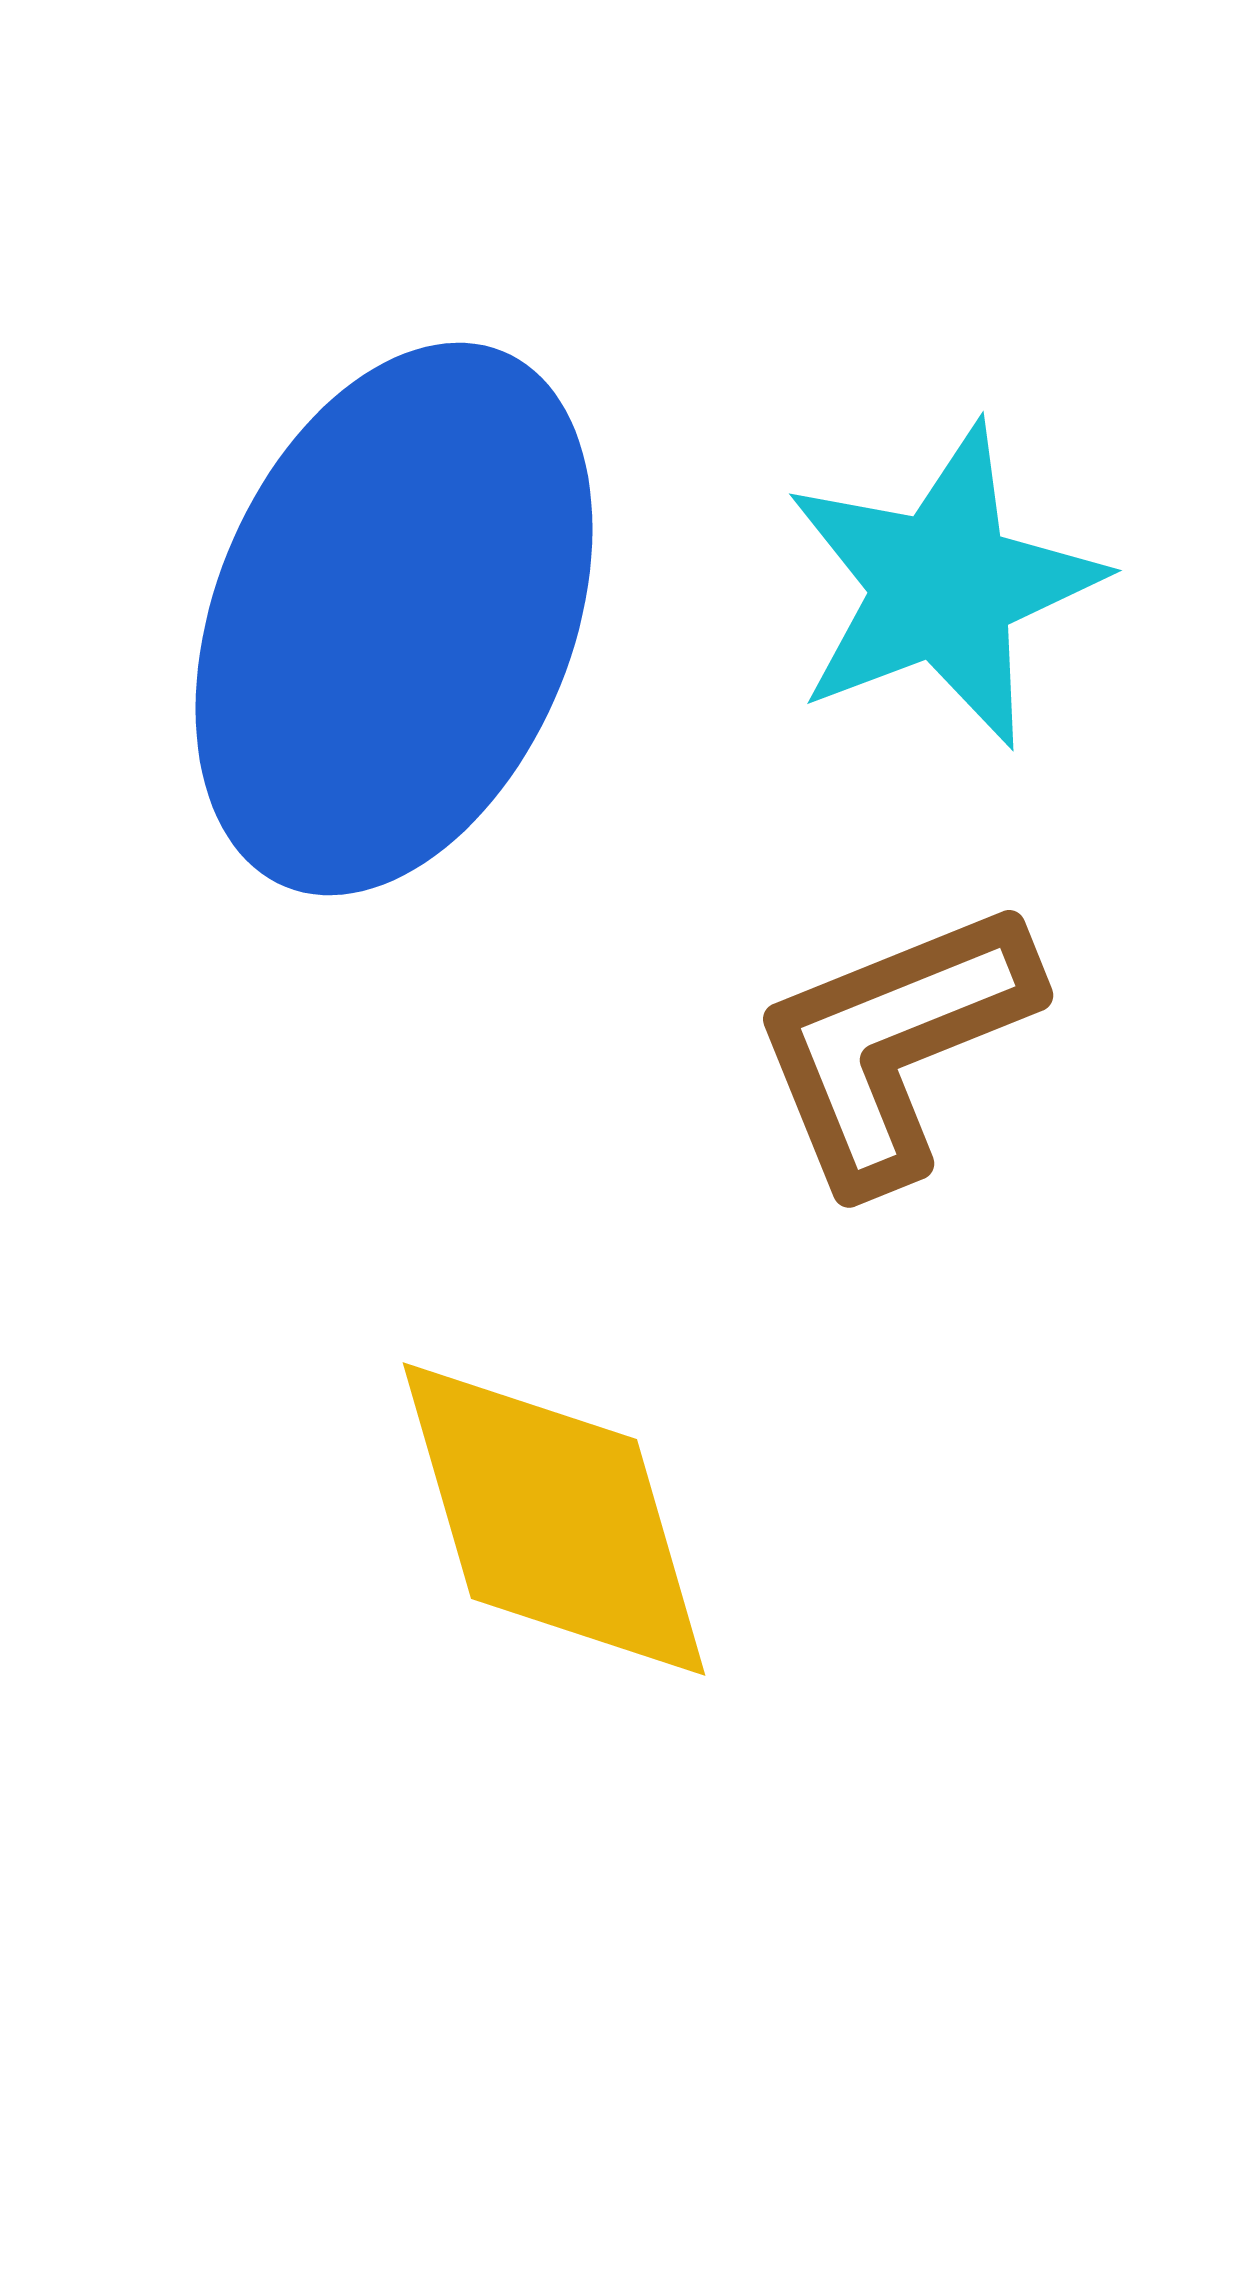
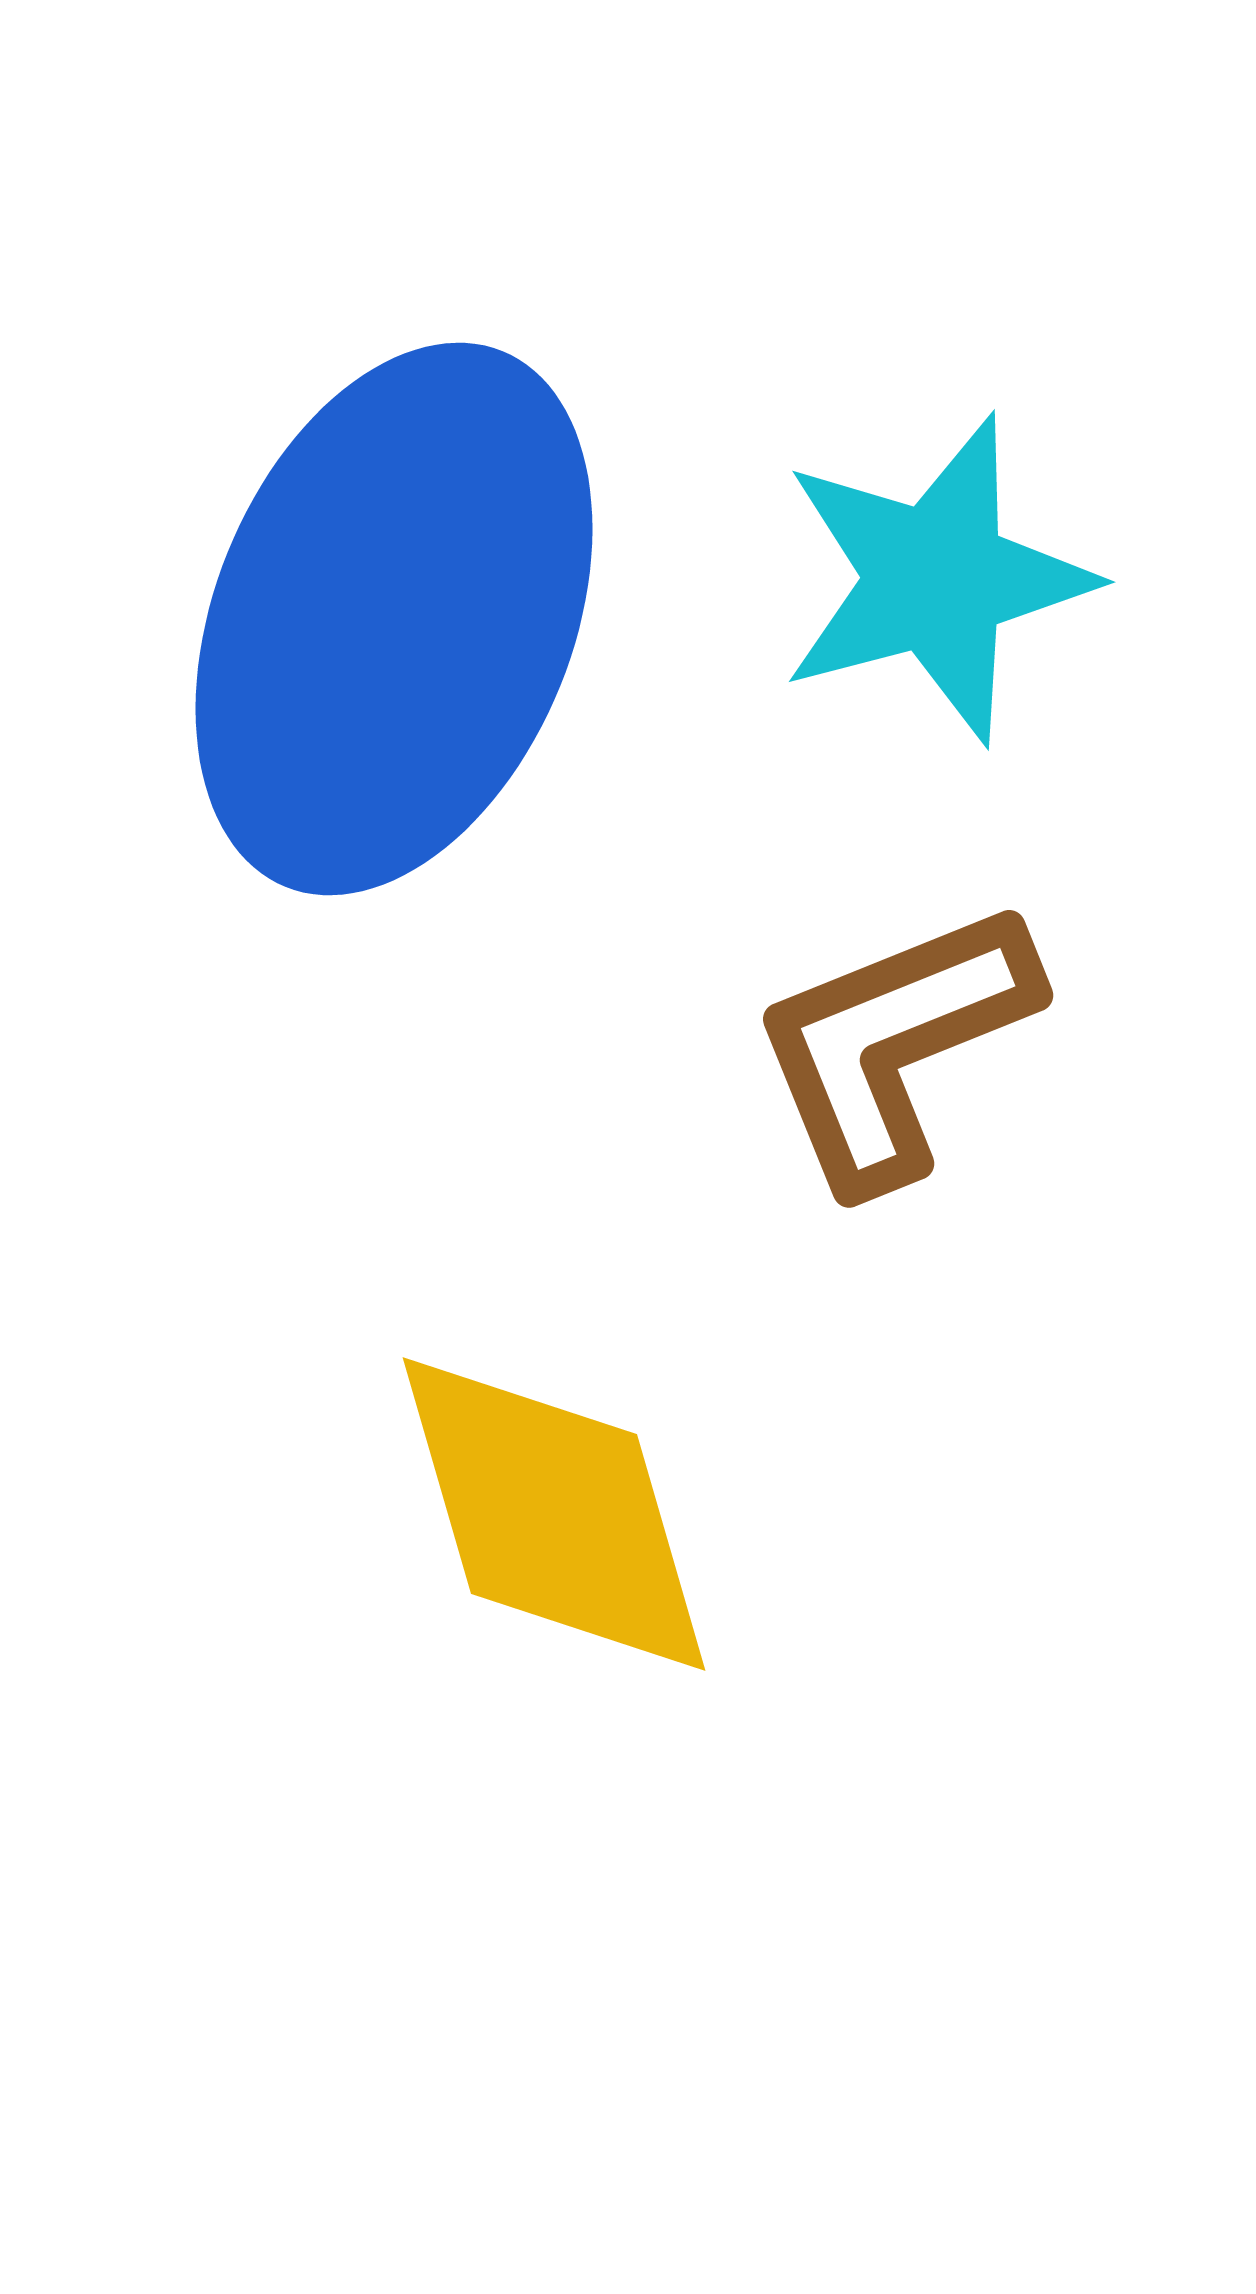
cyan star: moved 7 px left, 7 px up; rotated 6 degrees clockwise
yellow diamond: moved 5 px up
